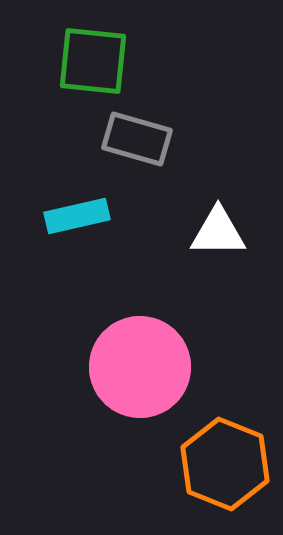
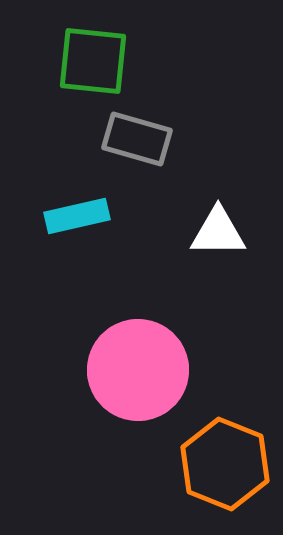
pink circle: moved 2 px left, 3 px down
